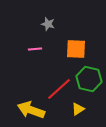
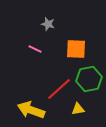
pink line: rotated 32 degrees clockwise
green hexagon: rotated 25 degrees counterclockwise
yellow triangle: rotated 24 degrees clockwise
